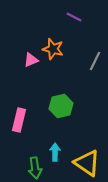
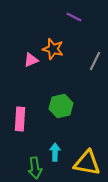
pink rectangle: moved 1 px right, 1 px up; rotated 10 degrees counterclockwise
yellow triangle: rotated 24 degrees counterclockwise
